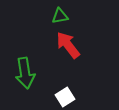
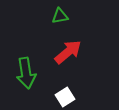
red arrow: moved 7 px down; rotated 88 degrees clockwise
green arrow: moved 1 px right
